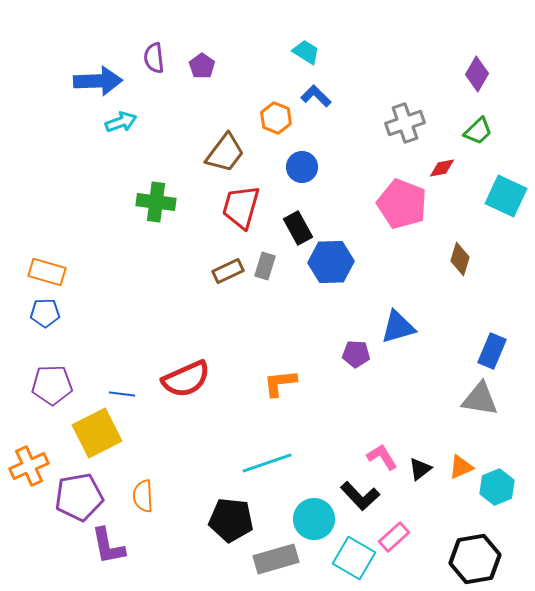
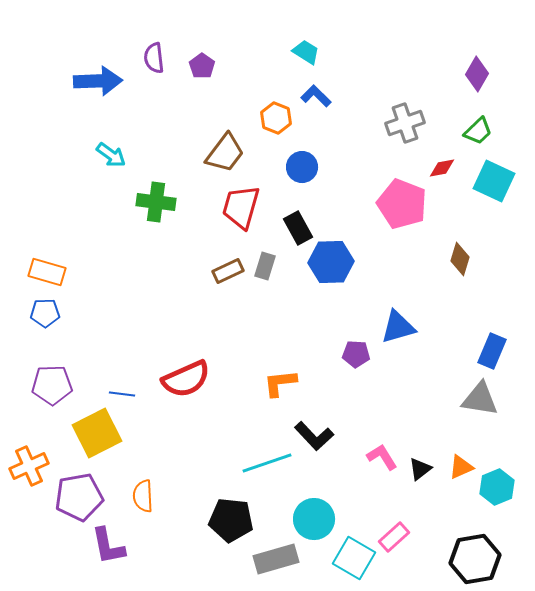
cyan arrow at (121, 122): moved 10 px left, 33 px down; rotated 56 degrees clockwise
cyan square at (506, 196): moved 12 px left, 15 px up
black L-shape at (360, 496): moved 46 px left, 60 px up
